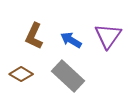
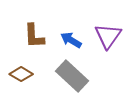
brown L-shape: rotated 28 degrees counterclockwise
gray rectangle: moved 4 px right
